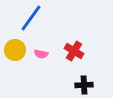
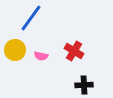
pink semicircle: moved 2 px down
